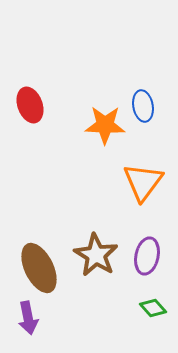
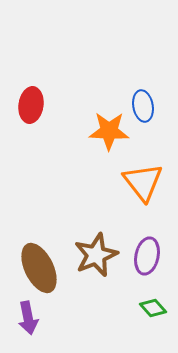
red ellipse: moved 1 px right; rotated 28 degrees clockwise
orange star: moved 4 px right, 6 px down
orange triangle: rotated 15 degrees counterclockwise
brown star: rotated 18 degrees clockwise
